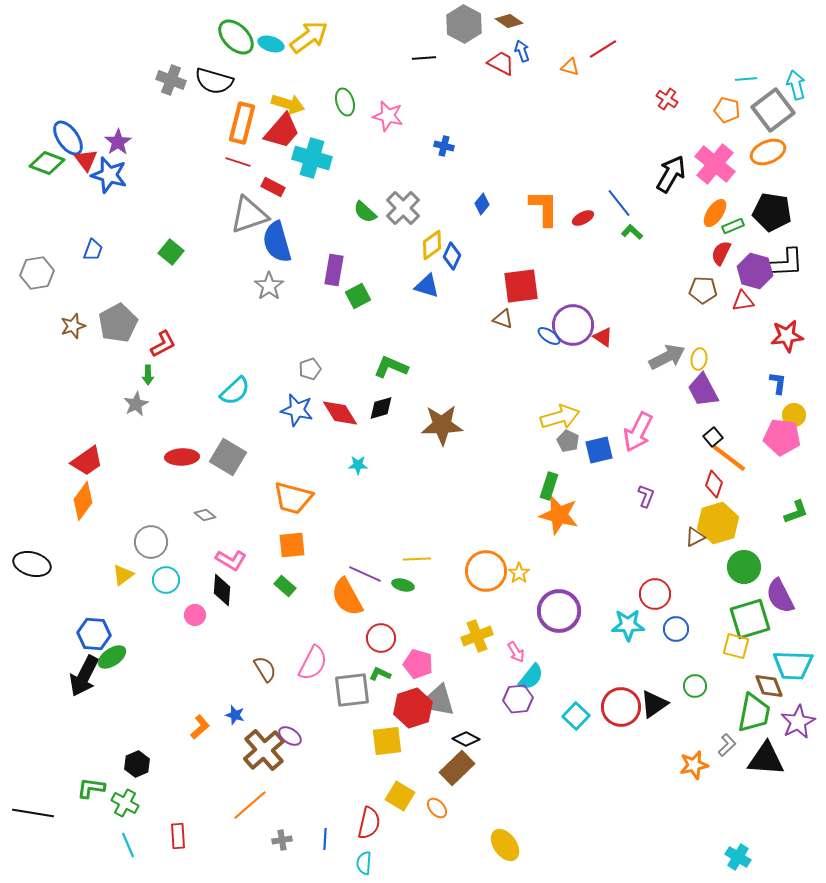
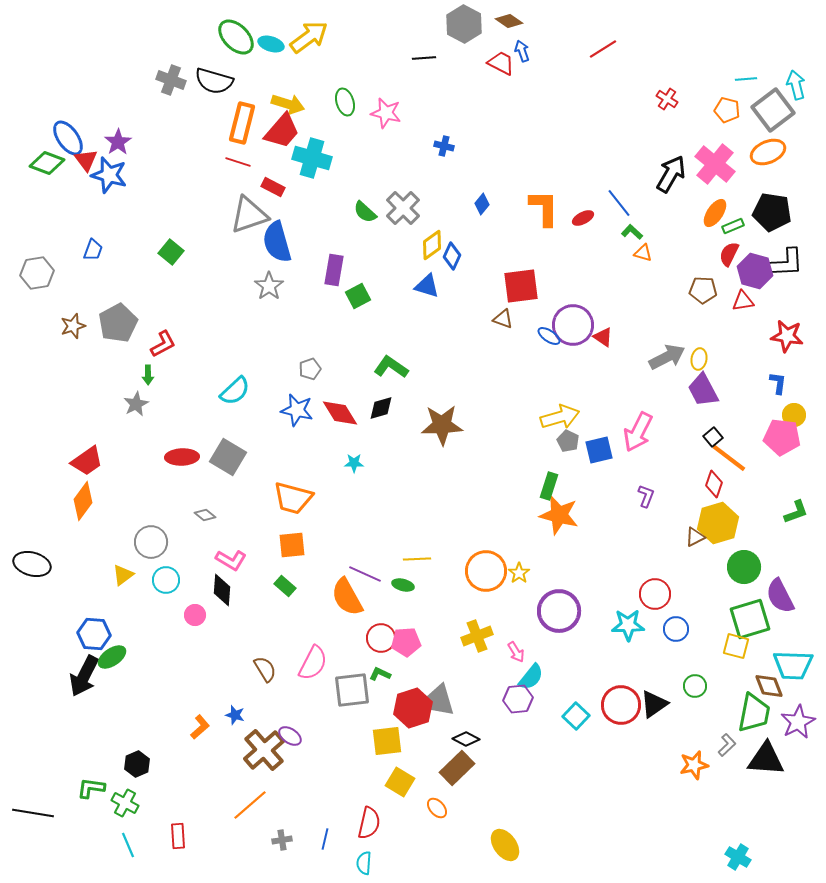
orange triangle at (570, 67): moved 73 px right, 186 px down
pink star at (388, 116): moved 2 px left, 3 px up
red semicircle at (721, 253): moved 8 px right, 1 px down
red star at (787, 336): rotated 16 degrees clockwise
green L-shape at (391, 367): rotated 12 degrees clockwise
cyan star at (358, 465): moved 4 px left, 2 px up
pink pentagon at (418, 664): moved 12 px left, 22 px up; rotated 20 degrees counterclockwise
red circle at (621, 707): moved 2 px up
yellow square at (400, 796): moved 14 px up
blue line at (325, 839): rotated 10 degrees clockwise
